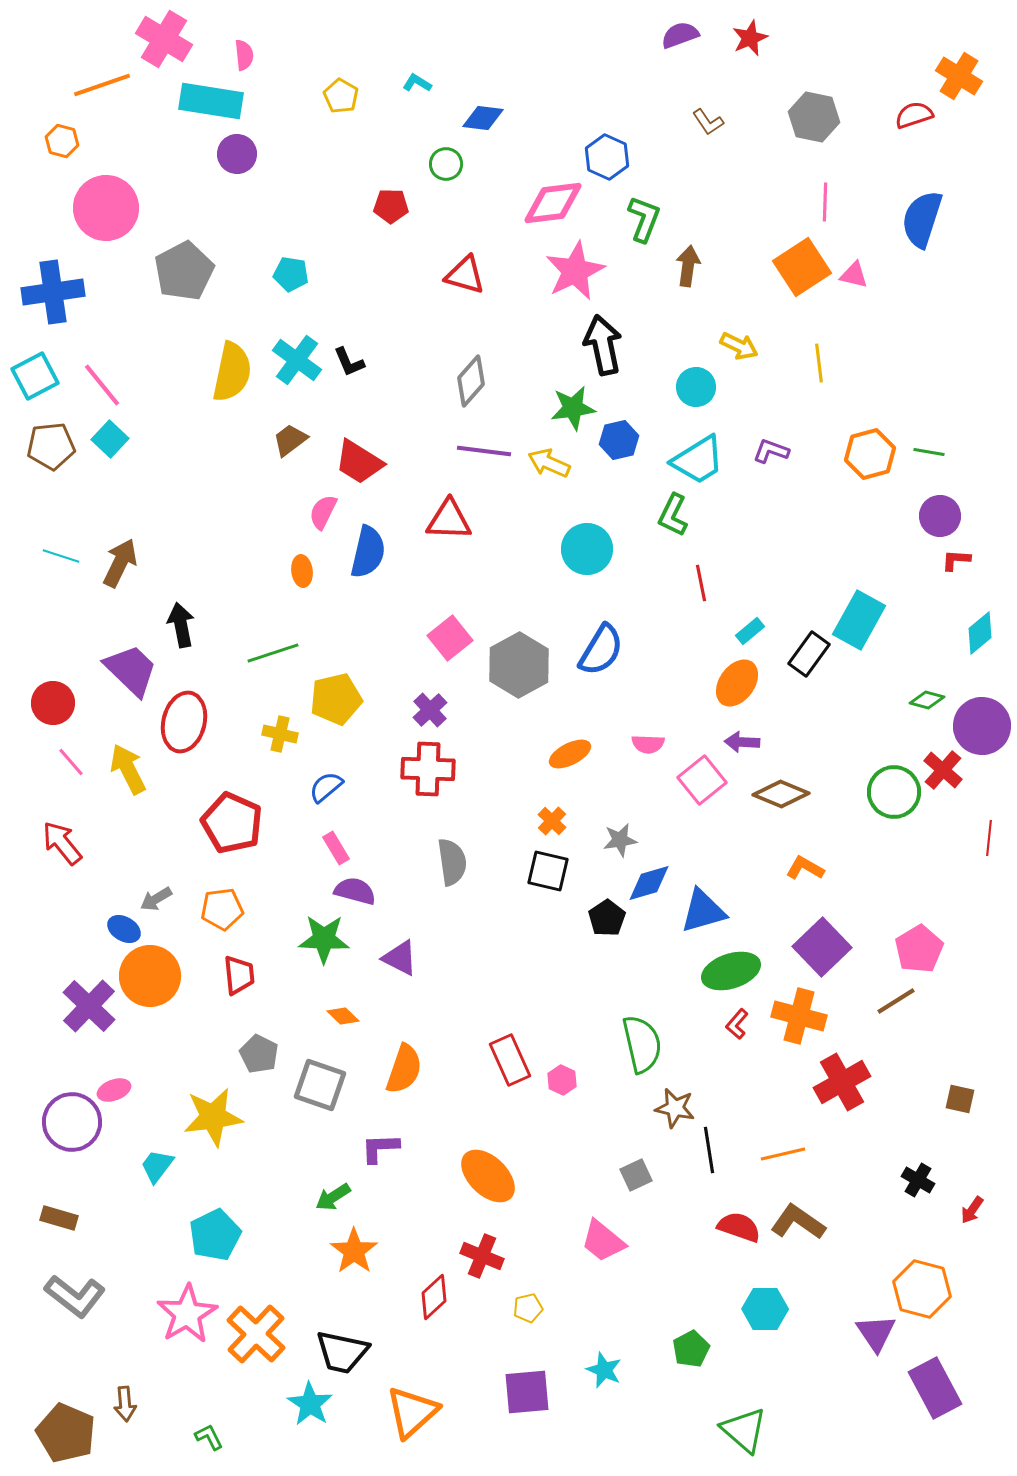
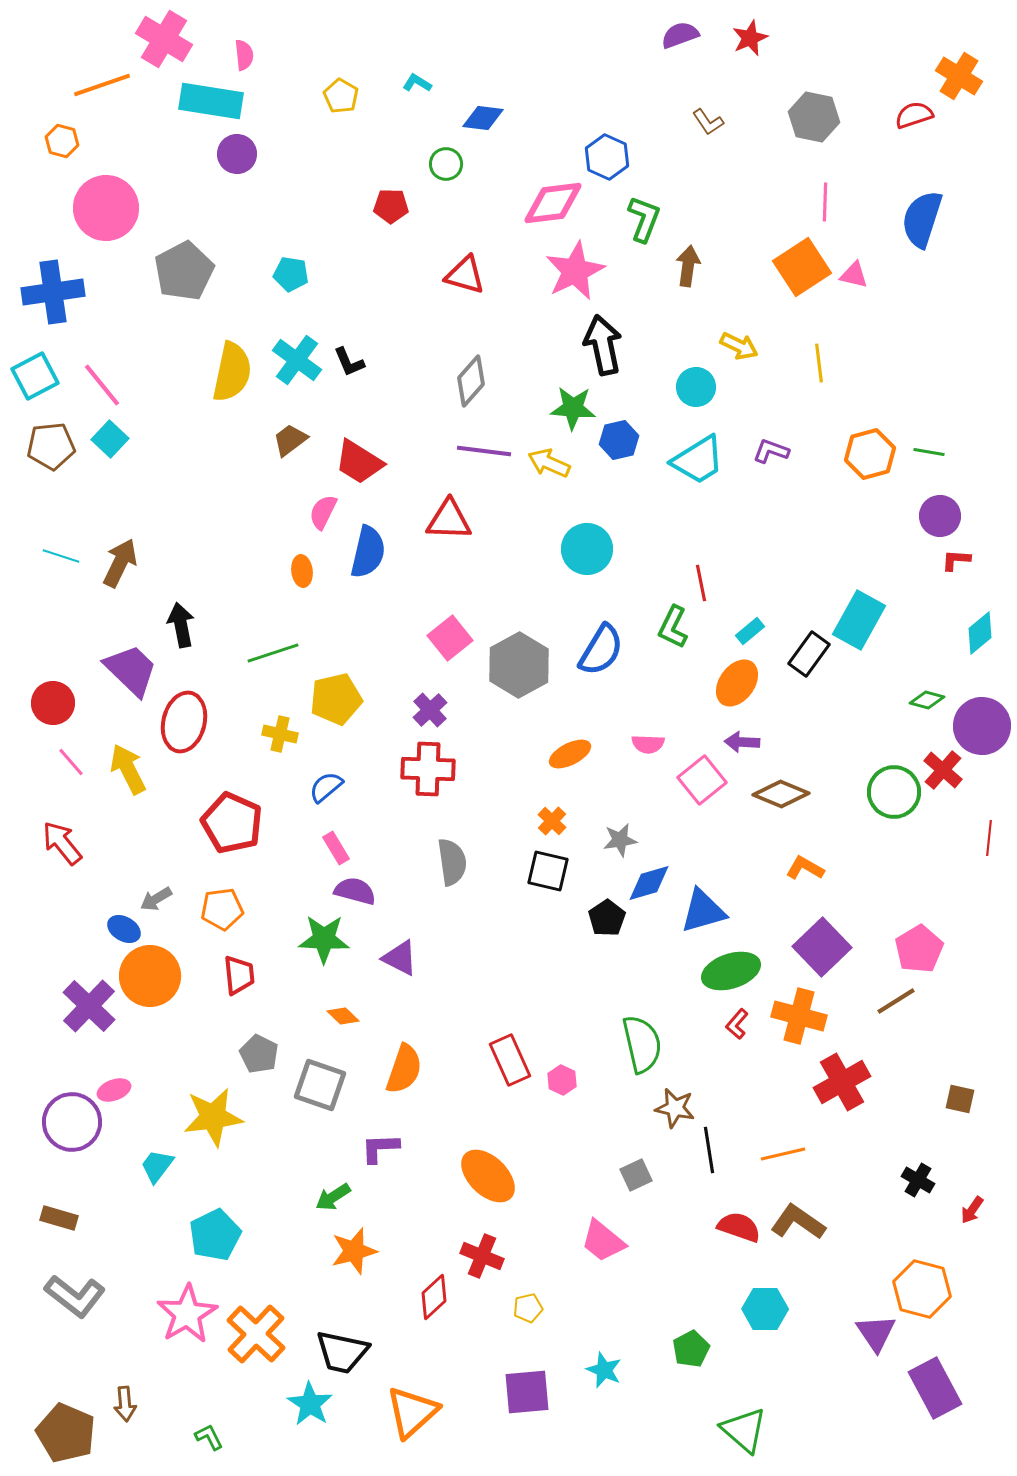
green star at (573, 408): rotated 12 degrees clockwise
green L-shape at (673, 515): moved 112 px down
orange star at (354, 1251): rotated 21 degrees clockwise
